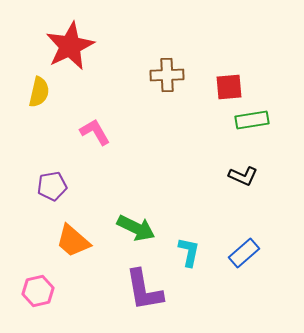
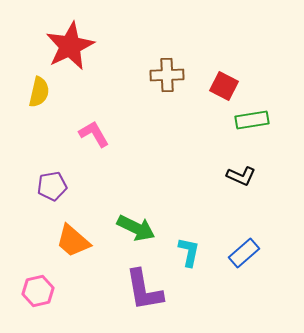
red square: moved 5 px left, 1 px up; rotated 32 degrees clockwise
pink L-shape: moved 1 px left, 2 px down
black L-shape: moved 2 px left
